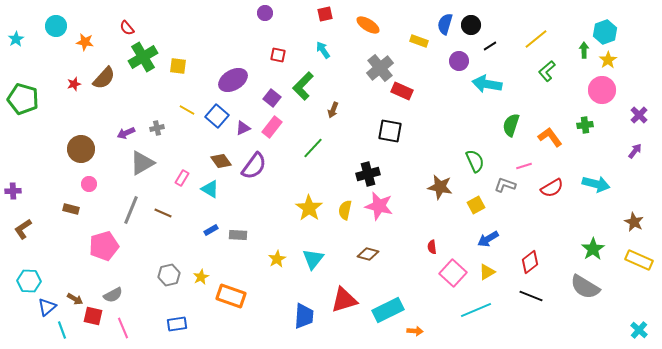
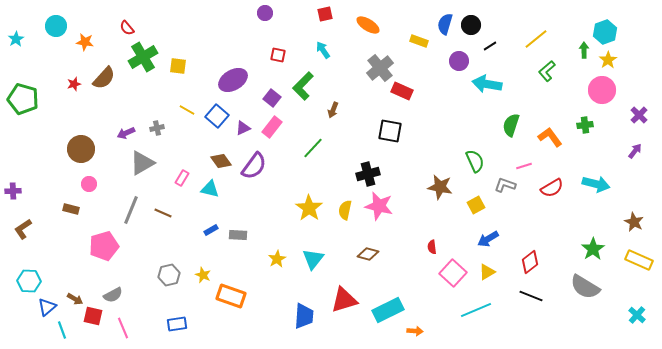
cyan triangle at (210, 189): rotated 18 degrees counterclockwise
yellow star at (201, 277): moved 2 px right, 2 px up; rotated 21 degrees counterclockwise
cyan cross at (639, 330): moved 2 px left, 15 px up
